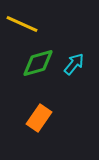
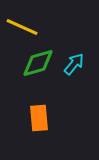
yellow line: moved 3 px down
orange rectangle: rotated 40 degrees counterclockwise
